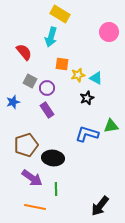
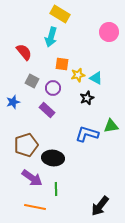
gray square: moved 2 px right
purple circle: moved 6 px right
purple rectangle: rotated 14 degrees counterclockwise
